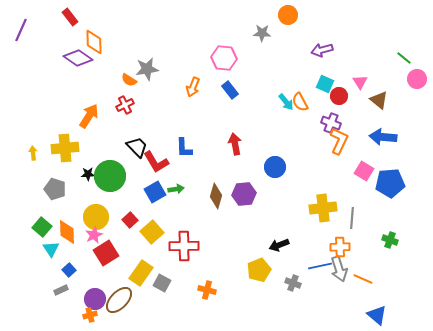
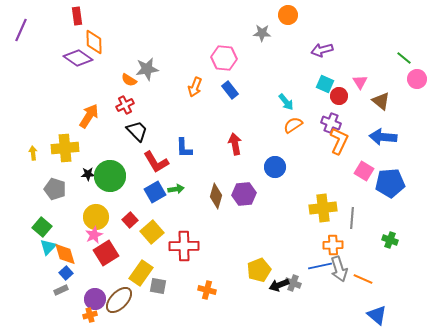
red rectangle at (70, 17): moved 7 px right, 1 px up; rotated 30 degrees clockwise
orange arrow at (193, 87): moved 2 px right
brown triangle at (379, 100): moved 2 px right, 1 px down
orange semicircle at (300, 102): moved 7 px left, 23 px down; rotated 84 degrees clockwise
black trapezoid at (137, 147): moved 16 px up
orange diamond at (67, 232): moved 2 px left, 22 px down; rotated 15 degrees counterclockwise
black arrow at (279, 245): moved 40 px down
orange cross at (340, 247): moved 7 px left, 2 px up
cyan triangle at (51, 249): moved 3 px left, 2 px up; rotated 18 degrees clockwise
blue square at (69, 270): moved 3 px left, 3 px down
gray square at (162, 283): moved 4 px left, 3 px down; rotated 18 degrees counterclockwise
